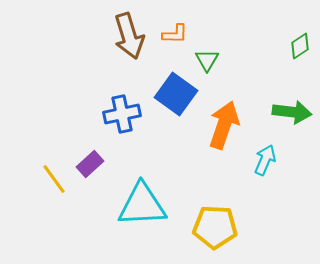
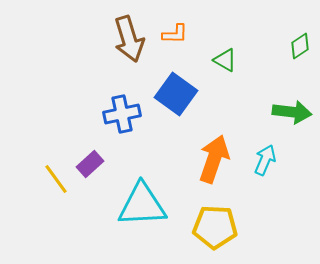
brown arrow: moved 3 px down
green triangle: moved 18 px right; rotated 30 degrees counterclockwise
orange arrow: moved 10 px left, 34 px down
yellow line: moved 2 px right
